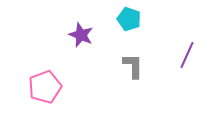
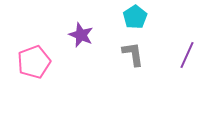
cyan pentagon: moved 6 px right, 2 px up; rotated 20 degrees clockwise
gray L-shape: moved 12 px up; rotated 8 degrees counterclockwise
pink pentagon: moved 11 px left, 25 px up
